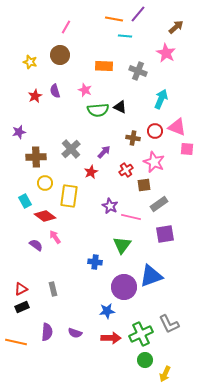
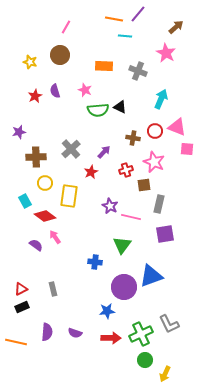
red cross at (126, 170): rotated 16 degrees clockwise
gray rectangle at (159, 204): rotated 42 degrees counterclockwise
